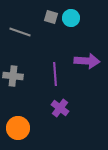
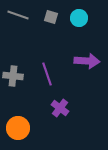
cyan circle: moved 8 px right
gray line: moved 2 px left, 17 px up
purple line: moved 8 px left; rotated 15 degrees counterclockwise
